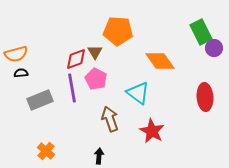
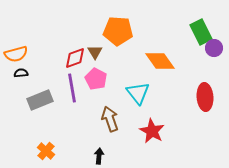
red diamond: moved 1 px left, 1 px up
cyan triangle: rotated 15 degrees clockwise
